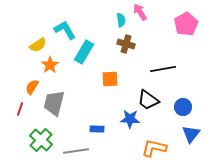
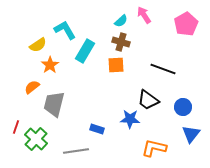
pink arrow: moved 4 px right, 3 px down
cyan semicircle: moved 1 px down; rotated 56 degrees clockwise
brown cross: moved 5 px left, 2 px up
cyan rectangle: moved 1 px right, 1 px up
black line: rotated 30 degrees clockwise
orange square: moved 6 px right, 14 px up
orange semicircle: rotated 21 degrees clockwise
gray trapezoid: moved 1 px down
red line: moved 4 px left, 18 px down
blue rectangle: rotated 16 degrees clockwise
green cross: moved 5 px left, 1 px up
